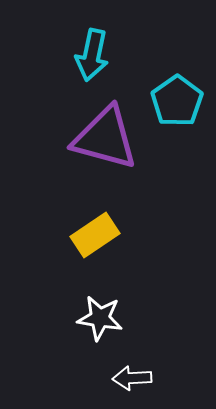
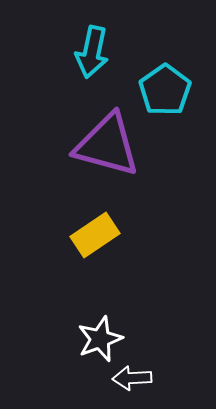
cyan arrow: moved 3 px up
cyan pentagon: moved 12 px left, 11 px up
purple triangle: moved 2 px right, 7 px down
white star: moved 21 px down; rotated 30 degrees counterclockwise
